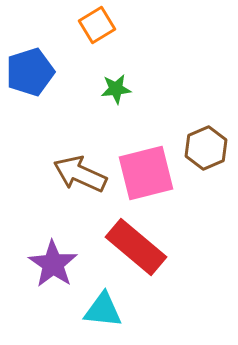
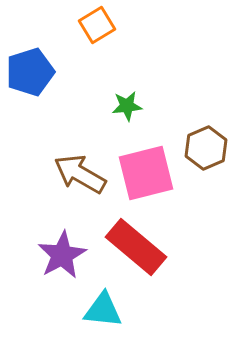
green star: moved 11 px right, 17 px down
brown arrow: rotated 6 degrees clockwise
purple star: moved 9 px right, 9 px up; rotated 9 degrees clockwise
